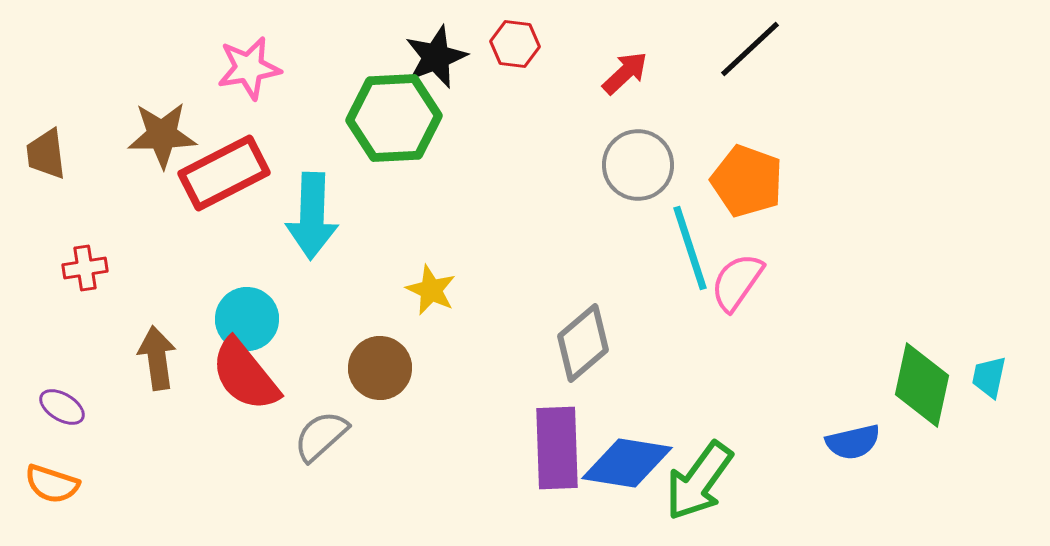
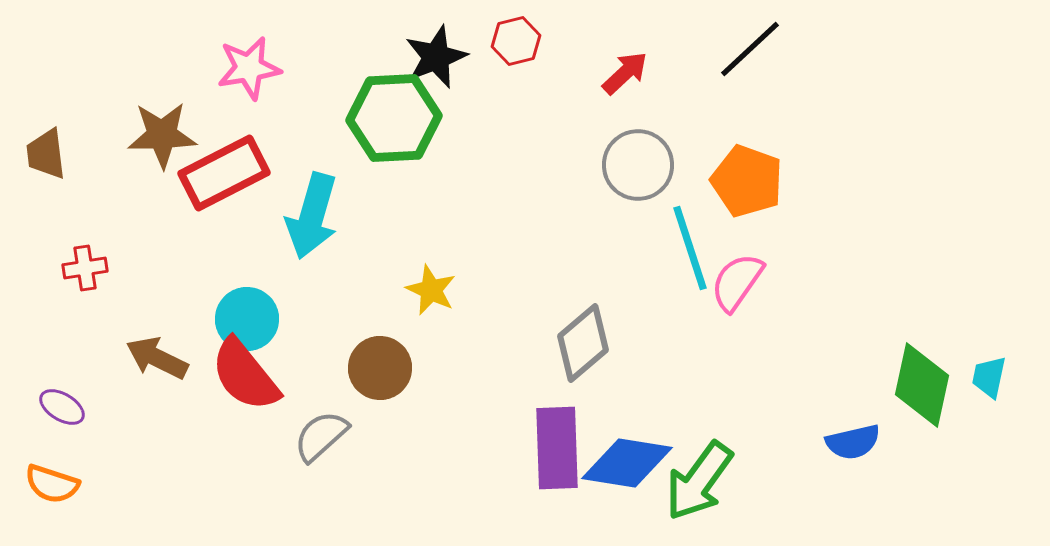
red hexagon: moved 1 px right, 3 px up; rotated 21 degrees counterclockwise
cyan arrow: rotated 14 degrees clockwise
brown arrow: rotated 56 degrees counterclockwise
